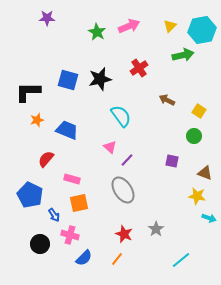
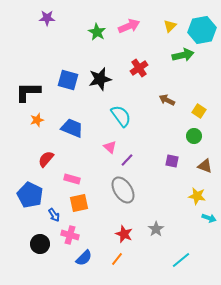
blue trapezoid: moved 5 px right, 2 px up
brown triangle: moved 7 px up
